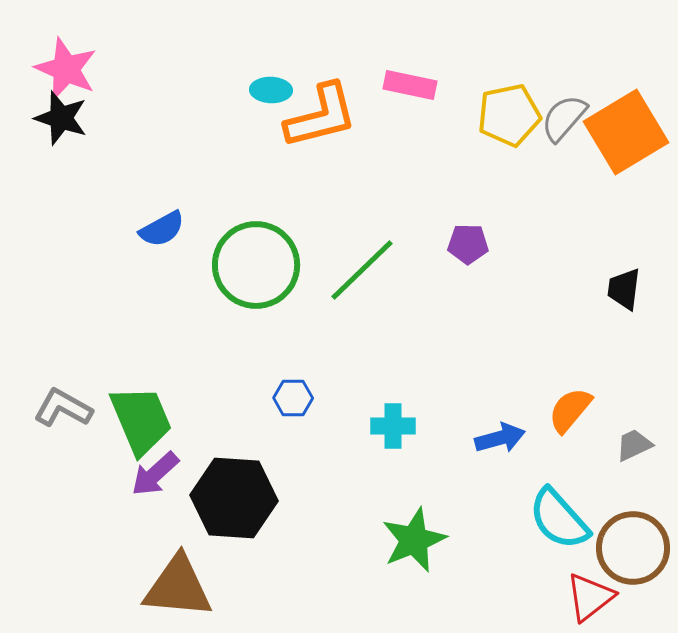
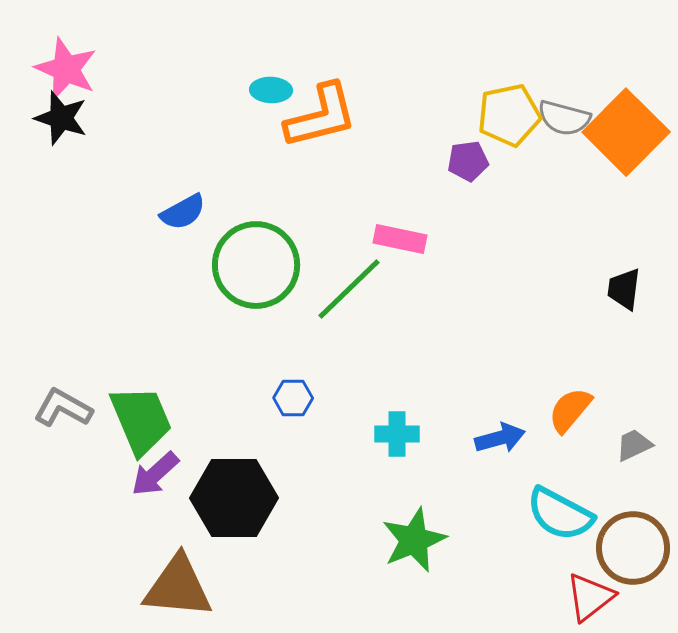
pink rectangle: moved 10 px left, 154 px down
gray semicircle: rotated 116 degrees counterclockwise
orange square: rotated 14 degrees counterclockwise
blue semicircle: moved 21 px right, 17 px up
purple pentagon: moved 83 px up; rotated 9 degrees counterclockwise
green line: moved 13 px left, 19 px down
cyan cross: moved 4 px right, 8 px down
black hexagon: rotated 4 degrees counterclockwise
cyan semicircle: moved 1 px right, 5 px up; rotated 20 degrees counterclockwise
